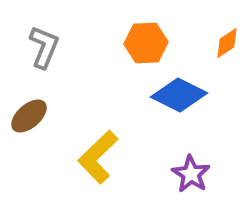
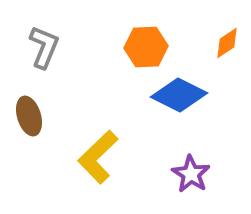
orange hexagon: moved 4 px down
brown ellipse: rotated 66 degrees counterclockwise
